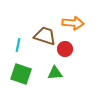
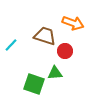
orange arrow: rotated 15 degrees clockwise
cyan line: moved 7 px left; rotated 32 degrees clockwise
red circle: moved 2 px down
green square: moved 13 px right, 10 px down
